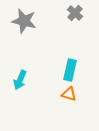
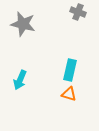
gray cross: moved 3 px right, 1 px up; rotated 21 degrees counterclockwise
gray star: moved 1 px left, 3 px down
